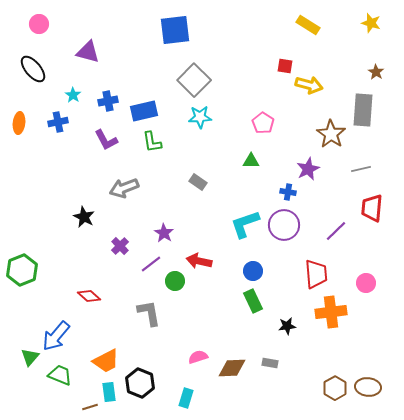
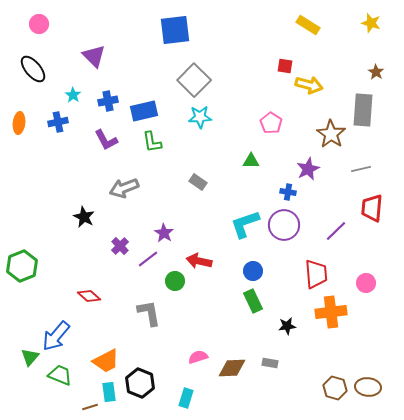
purple triangle at (88, 52): moved 6 px right, 4 px down; rotated 30 degrees clockwise
pink pentagon at (263, 123): moved 8 px right
purple line at (151, 264): moved 3 px left, 5 px up
green hexagon at (22, 270): moved 4 px up
brown hexagon at (335, 388): rotated 15 degrees counterclockwise
